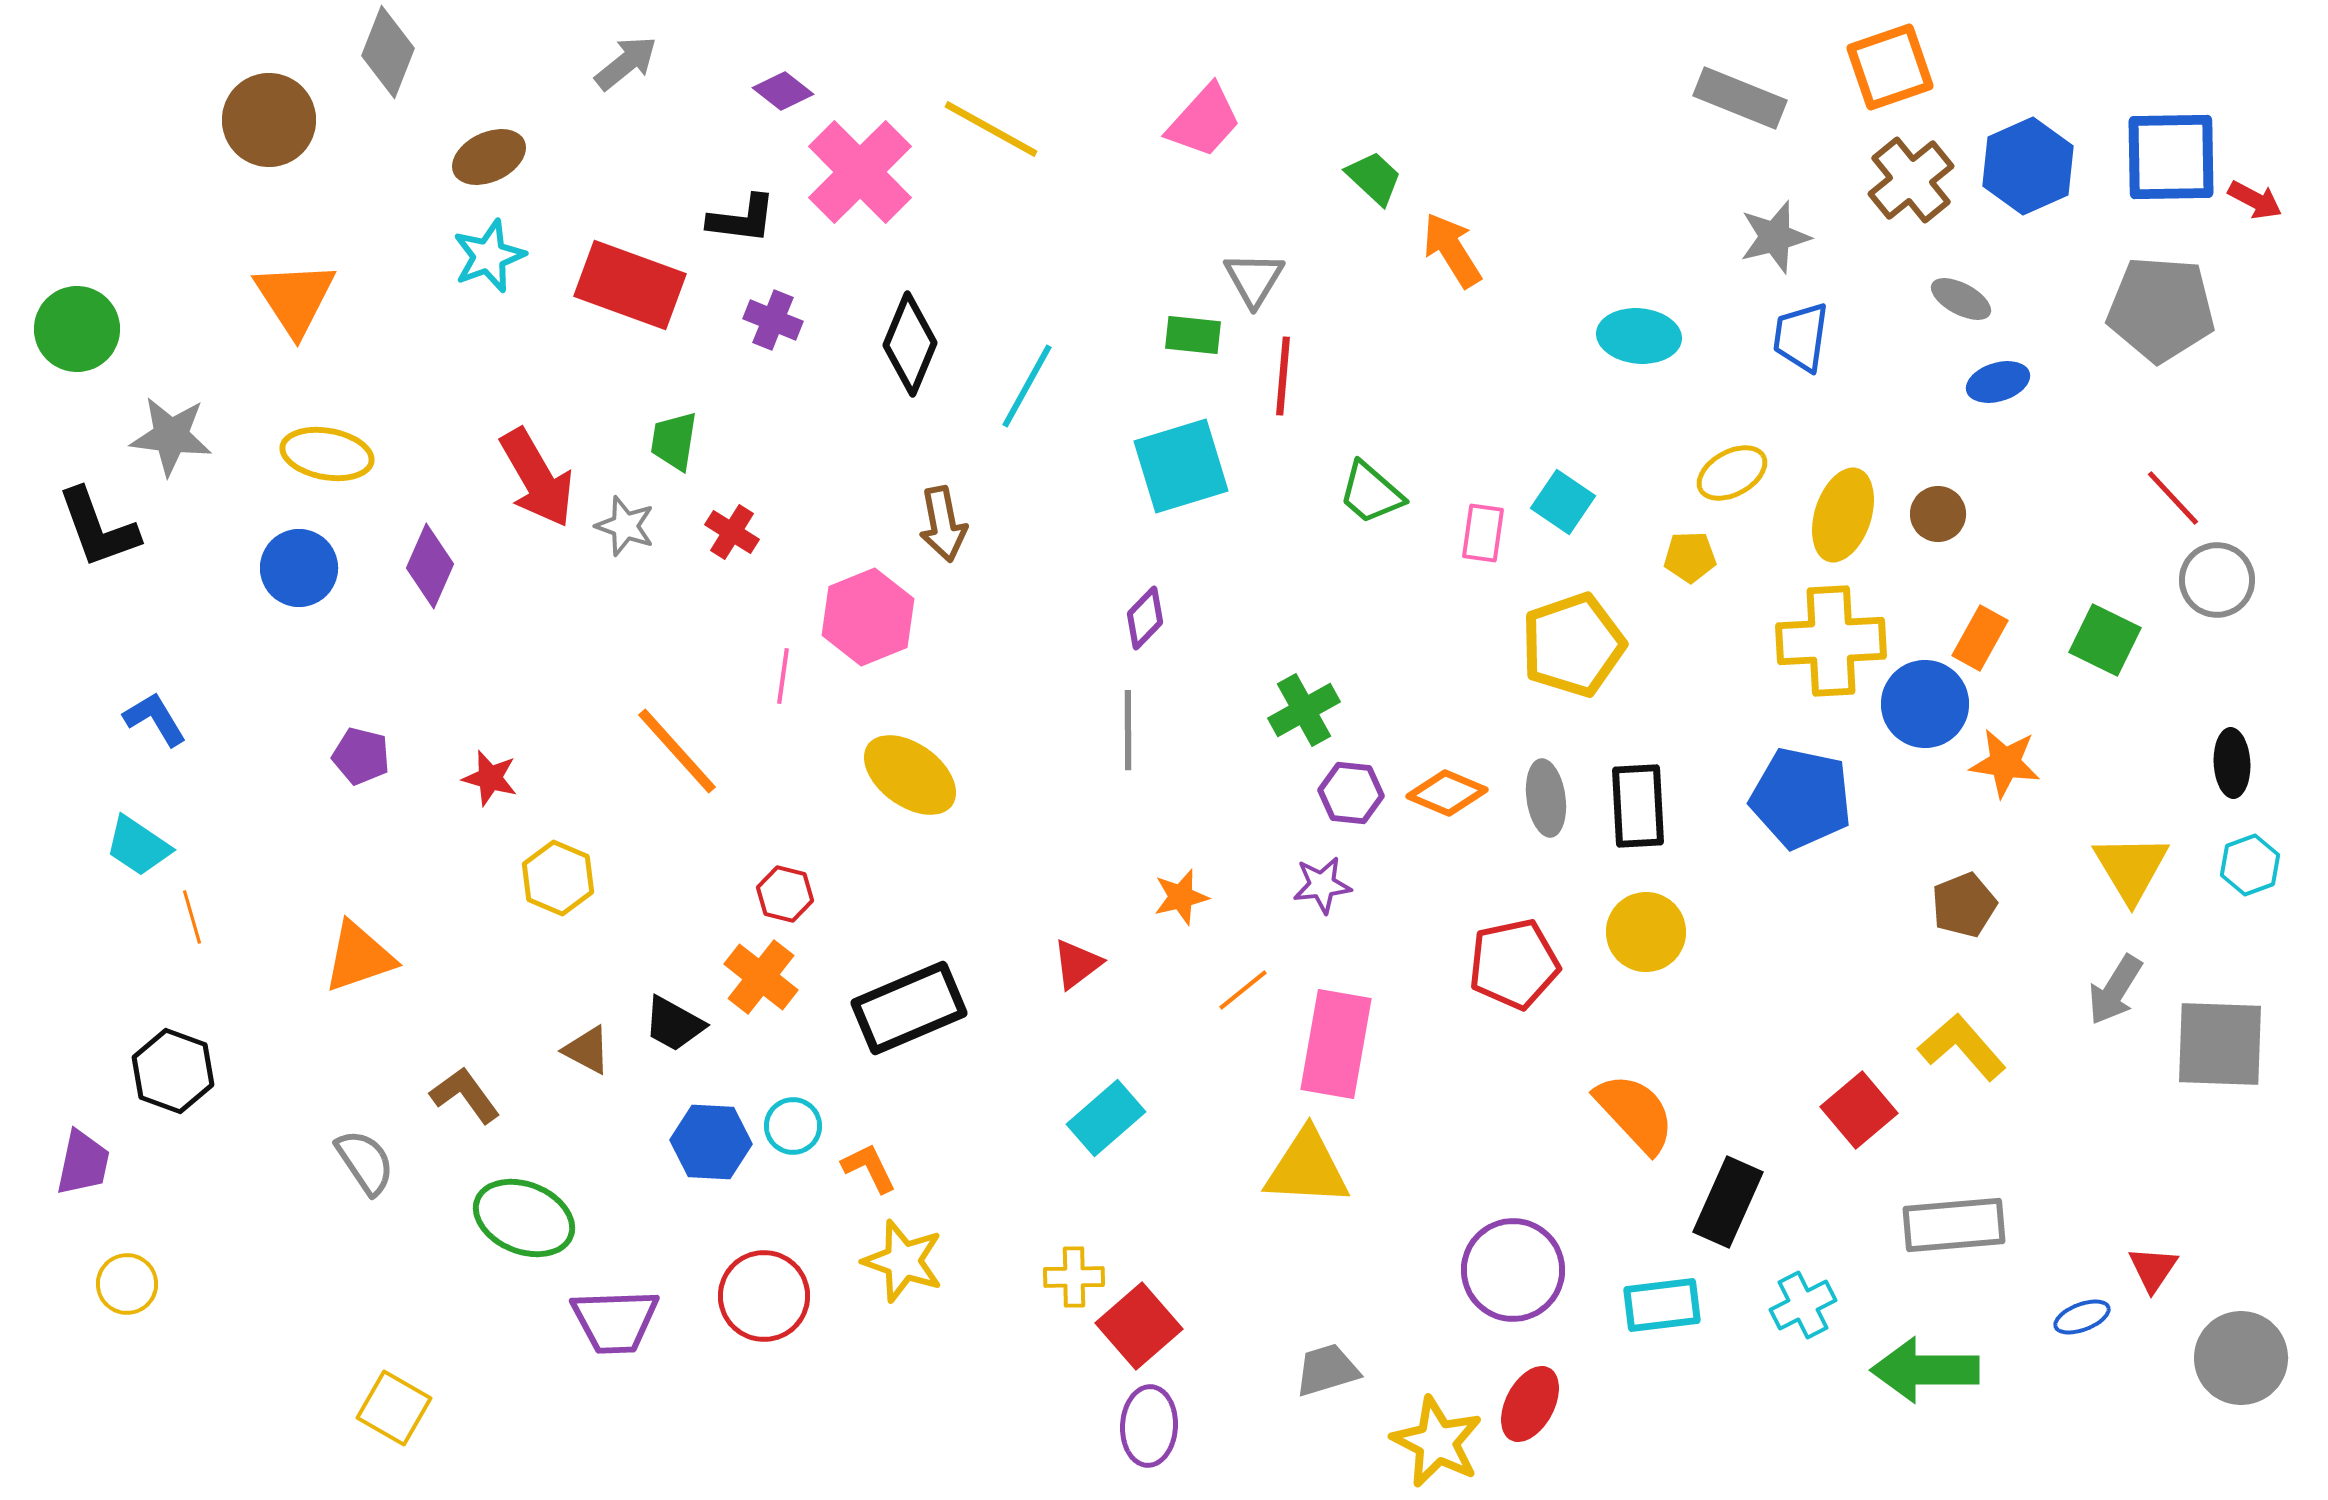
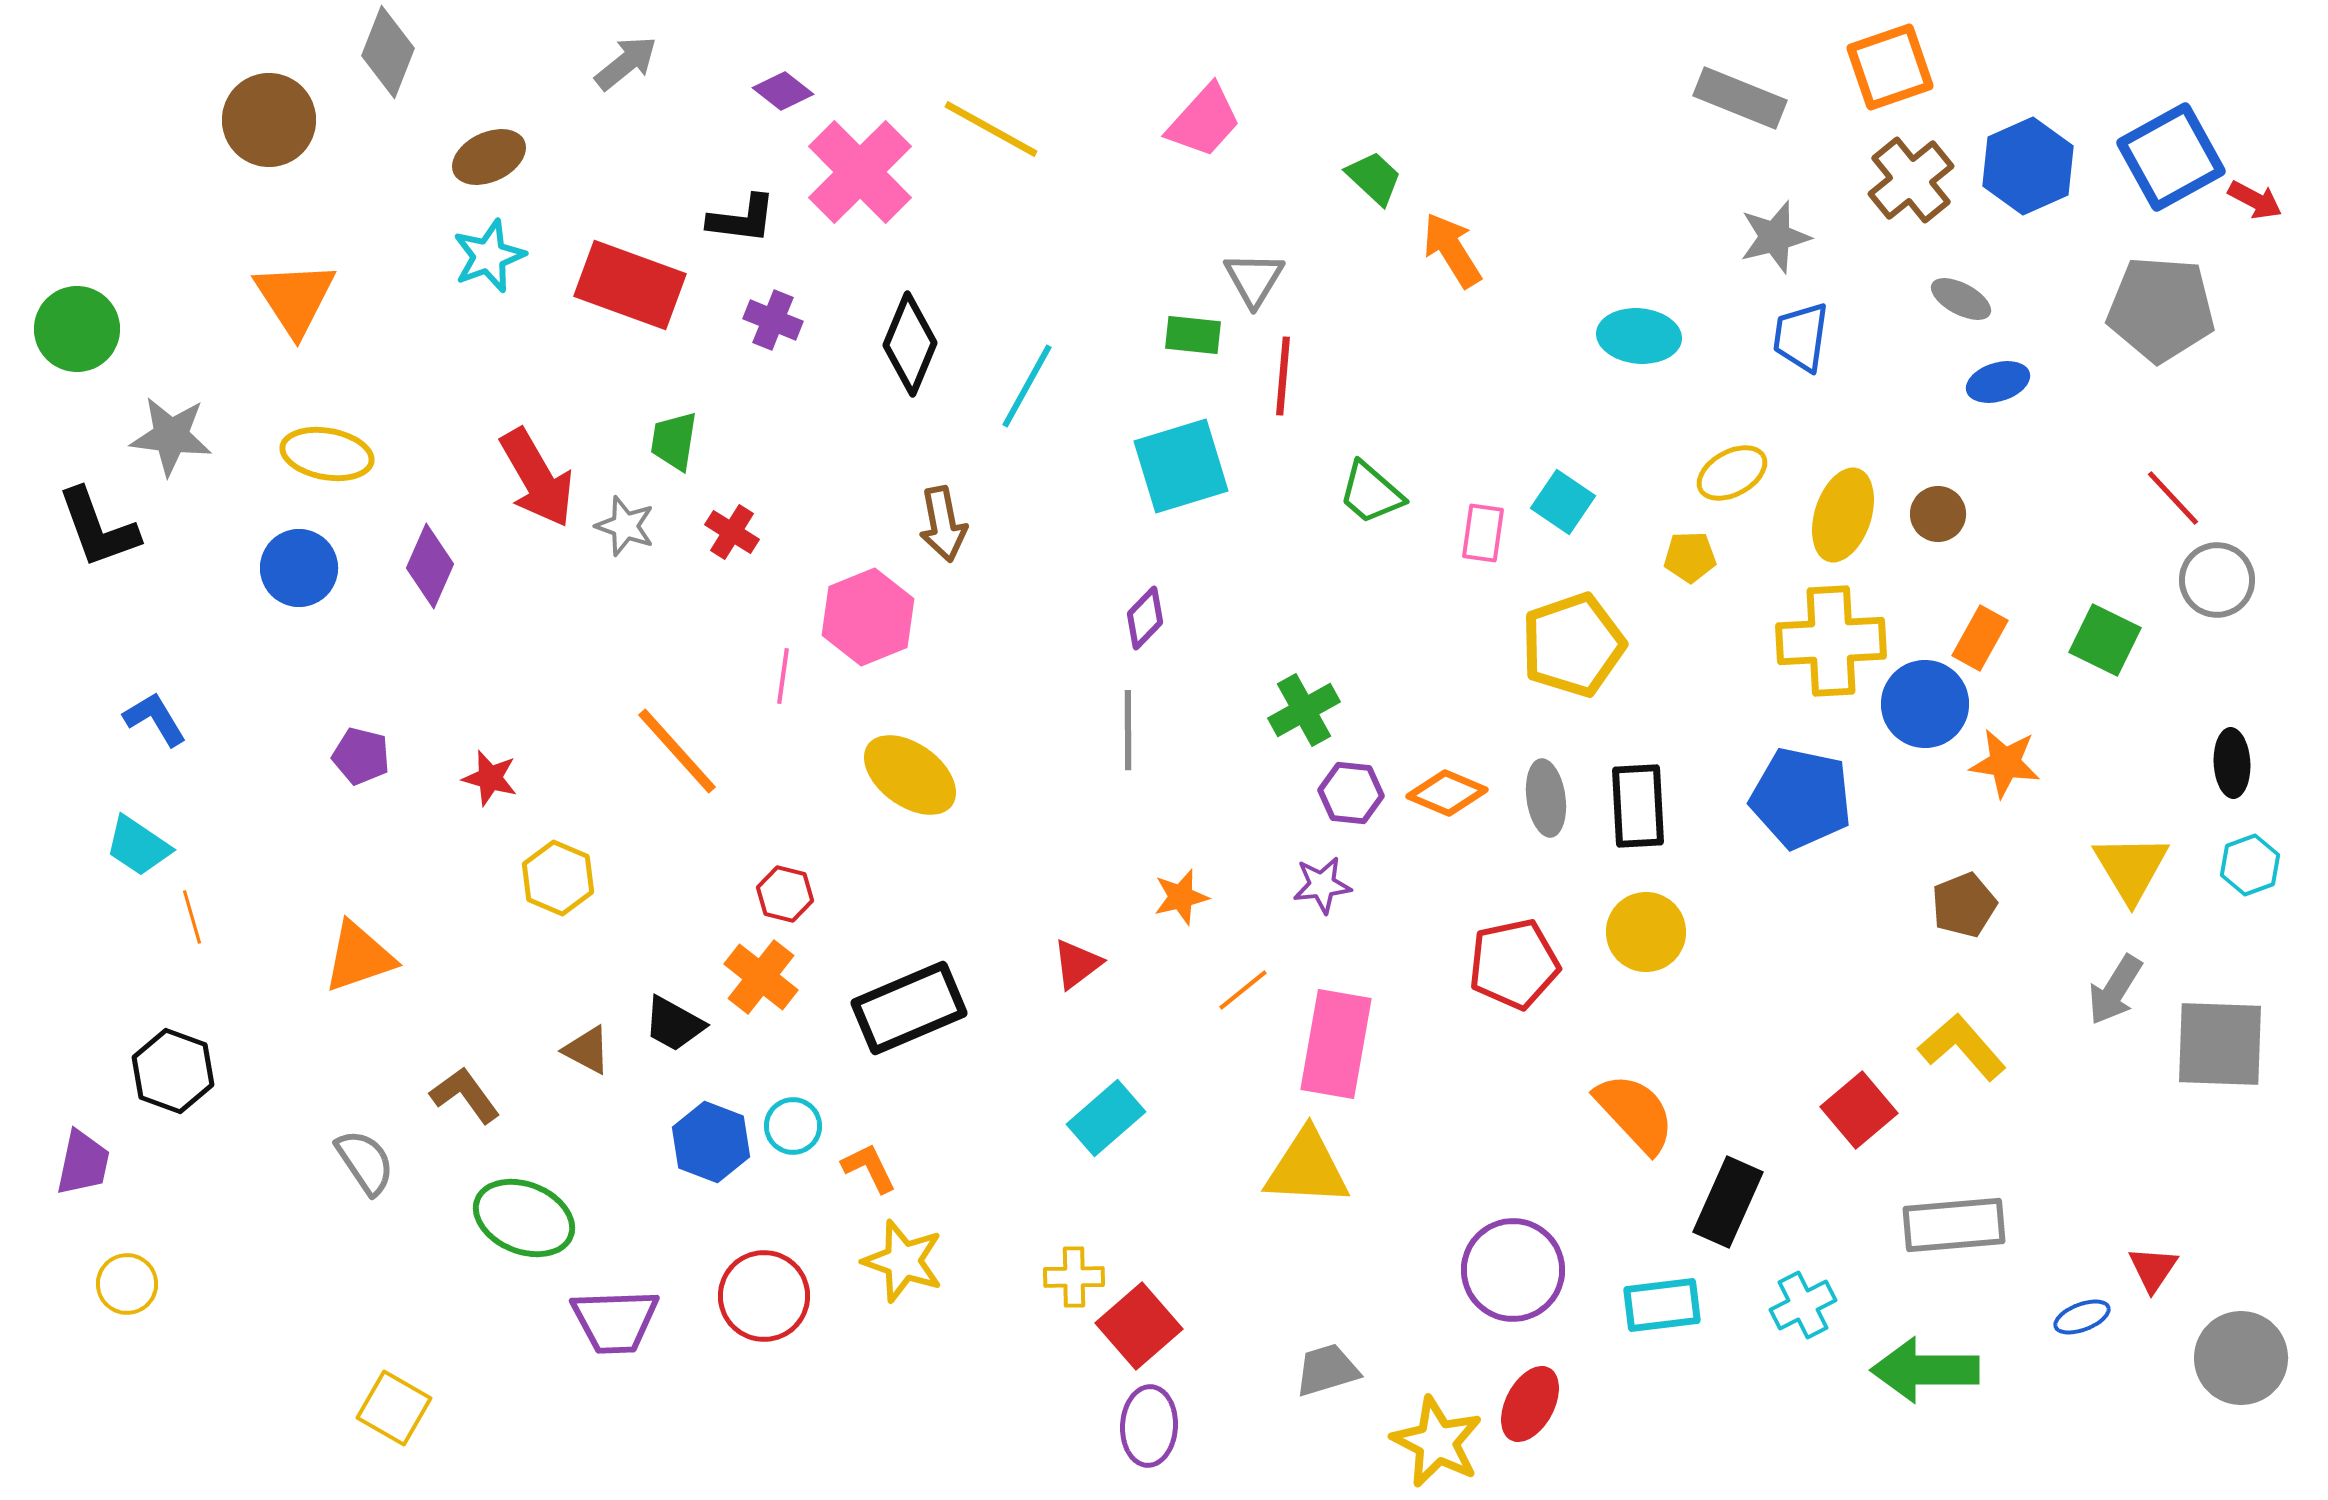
blue square at (2171, 157): rotated 28 degrees counterclockwise
blue hexagon at (711, 1142): rotated 18 degrees clockwise
